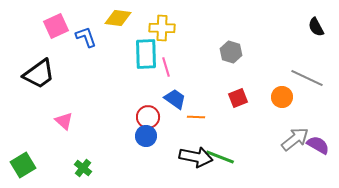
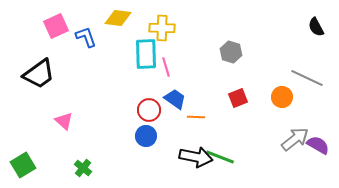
red circle: moved 1 px right, 7 px up
